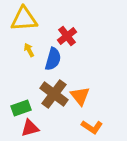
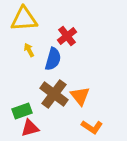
green rectangle: moved 1 px right, 3 px down
